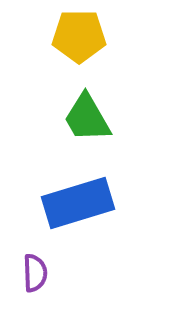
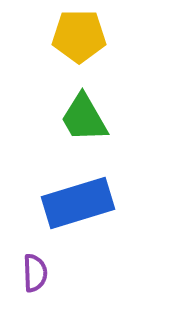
green trapezoid: moved 3 px left
